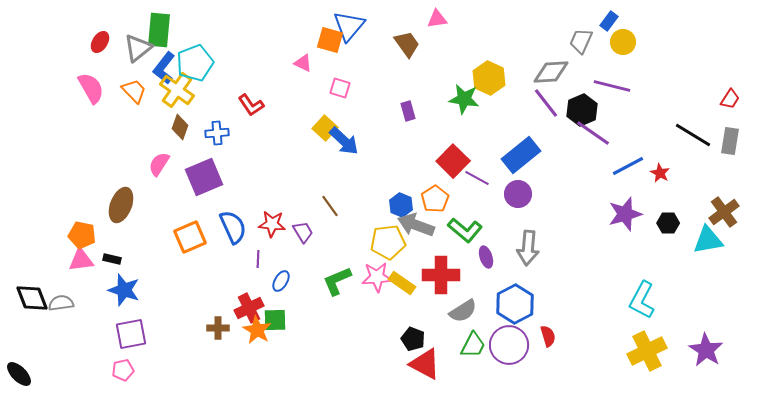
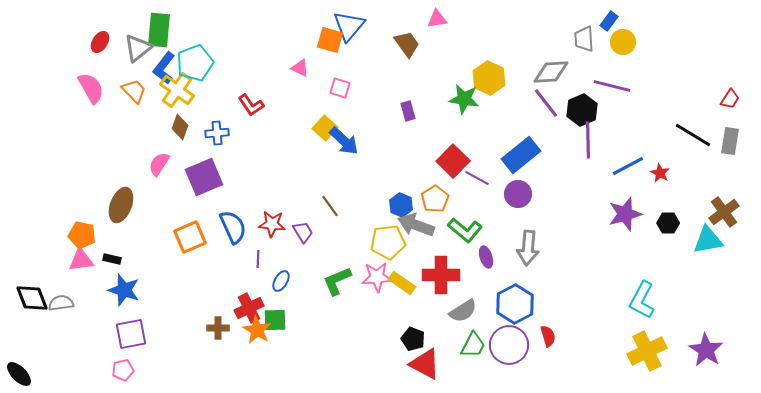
gray trapezoid at (581, 41): moved 3 px right, 2 px up; rotated 28 degrees counterclockwise
pink triangle at (303, 63): moved 3 px left, 5 px down
purple line at (593, 133): moved 5 px left, 7 px down; rotated 54 degrees clockwise
